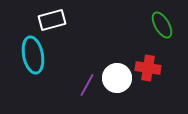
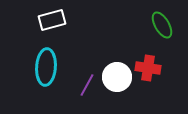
cyan ellipse: moved 13 px right, 12 px down; rotated 15 degrees clockwise
white circle: moved 1 px up
